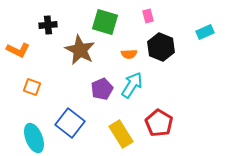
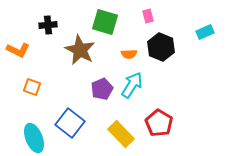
yellow rectangle: rotated 12 degrees counterclockwise
